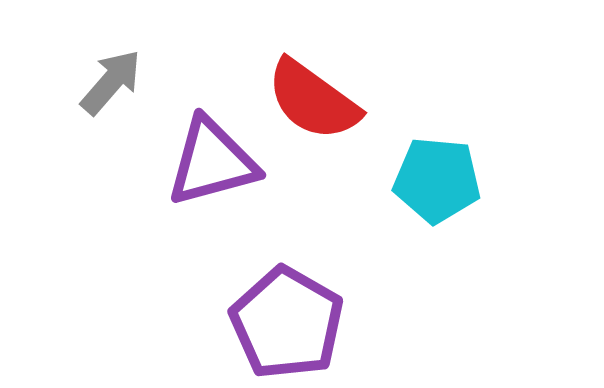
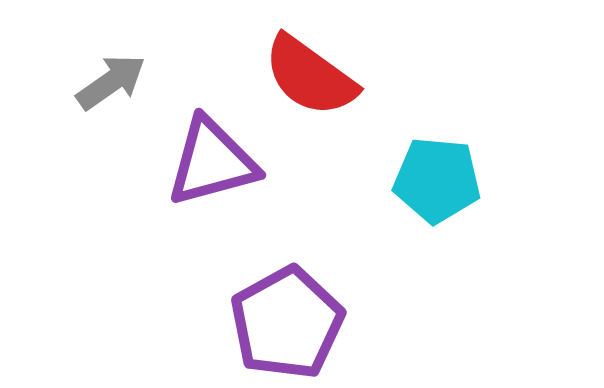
gray arrow: rotated 14 degrees clockwise
red semicircle: moved 3 px left, 24 px up
purple pentagon: rotated 13 degrees clockwise
